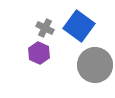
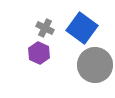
blue square: moved 3 px right, 2 px down
